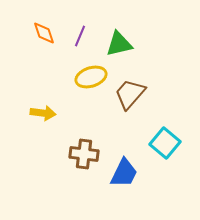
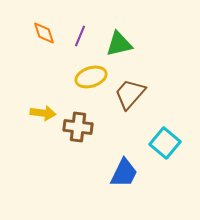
brown cross: moved 6 px left, 27 px up
